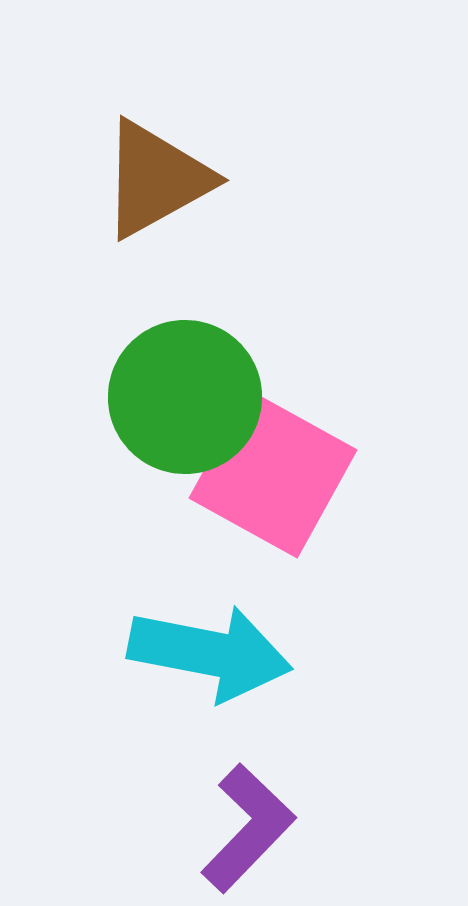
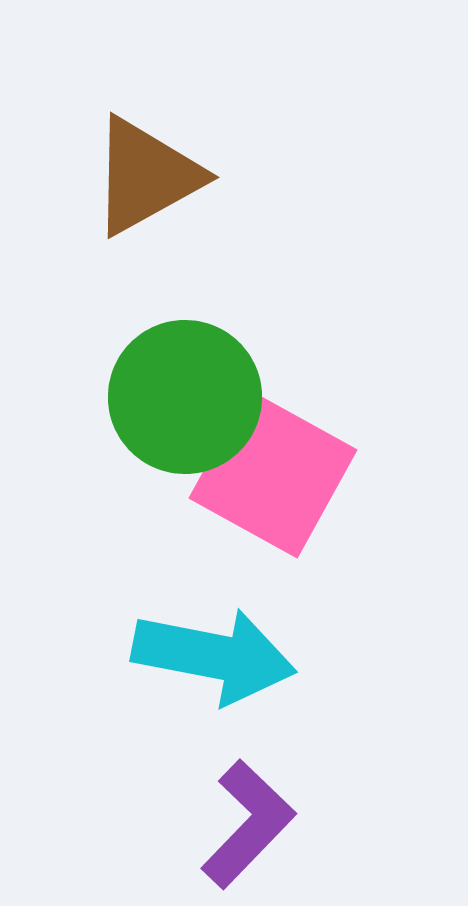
brown triangle: moved 10 px left, 3 px up
cyan arrow: moved 4 px right, 3 px down
purple L-shape: moved 4 px up
